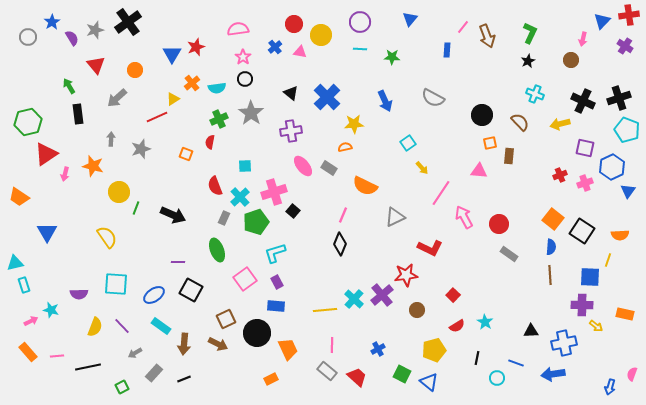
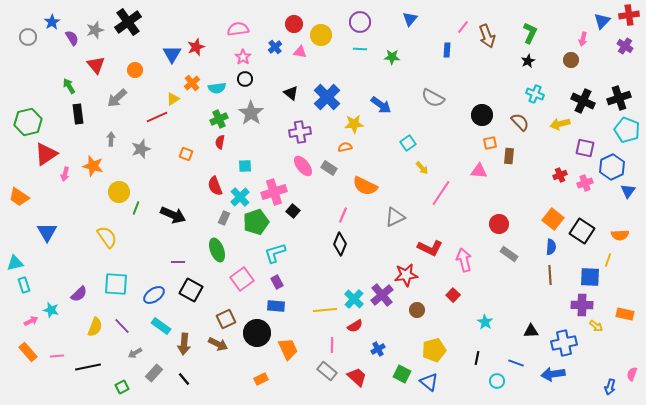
blue arrow at (385, 101): moved 4 px left, 4 px down; rotated 30 degrees counterclockwise
purple cross at (291, 131): moved 9 px right, 1 px down
red semicircle at (210, 142): moved 10 px right
pink arrow at (464, 217): moved 43 px down; rotated 15 degrees clockwise
pink square at (245, 279): moved 3 px left
purple semicircle at (79, 294): rotated 42 degrees counterclockwise
red semicircle at (457, 326): moved 102 px left
cyan circle at (497, 378): moved 3 px down
black line at (184, 379): rotated 72 degrees clockwise
orange rectangle at (271, 379): moved 10 px left
